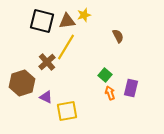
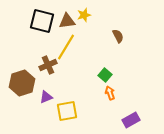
brown cross: moved 1 px right, 3 px down; rotated 18 degrees clockwise
purple rectangle: moved 32 px down; rotated 48 degrees clockwise
purple triangle: rotated 48 degrees counterclockwise
